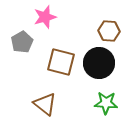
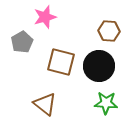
black circle: moved 3 px down
